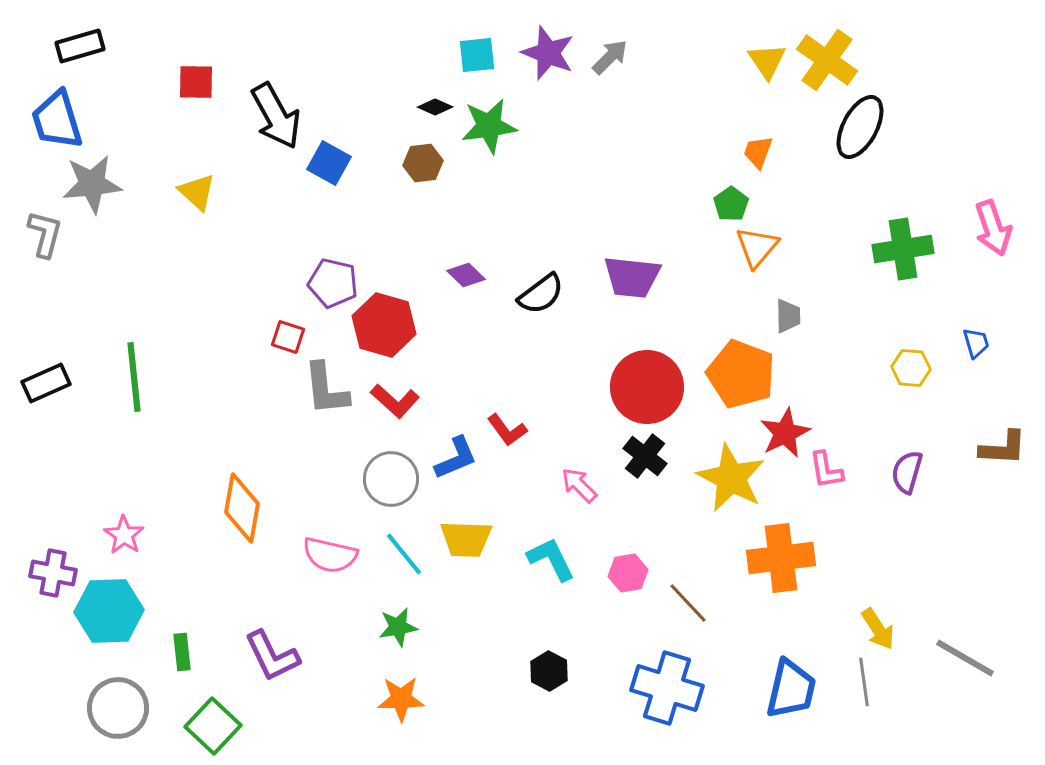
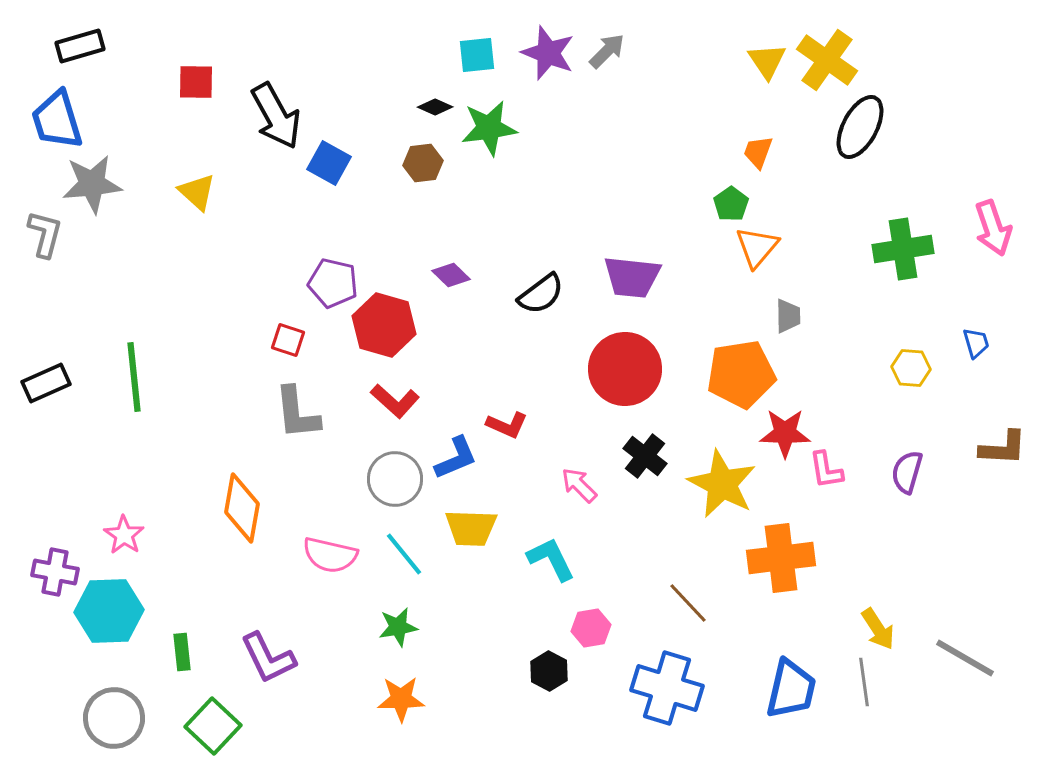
gray arrow at (610, 57): moved 3 px left, 6 px up
green star at (489, 126): moved 2 px down
purple diamond at (466, 275): moved 15 px left
red square at (288, 337): moved 3 px down
orange pentagon at (741, 374): rotated 30 degrees counterclockwise
red circle at (647, 387): moved 22 px left, 18 px up
gray L-shape at (326, 389): moved 29 px left, 24 px down
red L-shape at (507, 430): moved 5 px up; rotated 30 degrees counterclockwise
red star at (785, 433): rotated 27 degrees clockwise
yellow star at (731, 478): moved 9 px left, 6 px down
gray circle at (391, 479): moved 4 px right
yellow trapezoid at (466, 539): moved 5 px right, 11 px up
purple cross at (53, 573): moved 2 px right, 1 px up
pink hexagon at (628, 573): moved 37 px left, 55 px down
purple L-shape at (272, 656): moved 4 px left, 2 px down
gray circle at (118, 708): moved 4 px left, 10 px down
